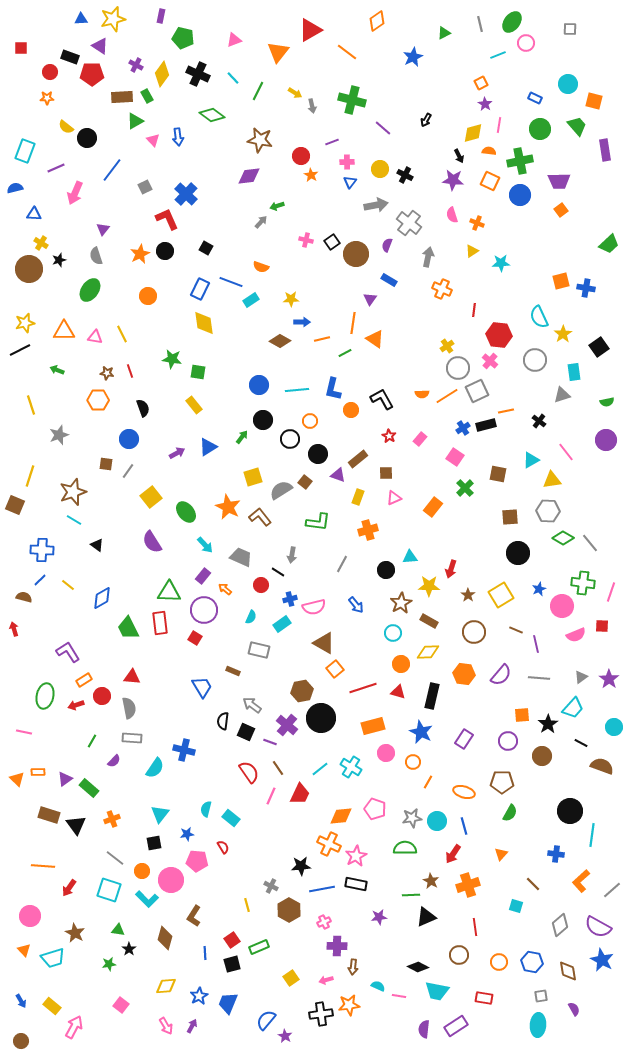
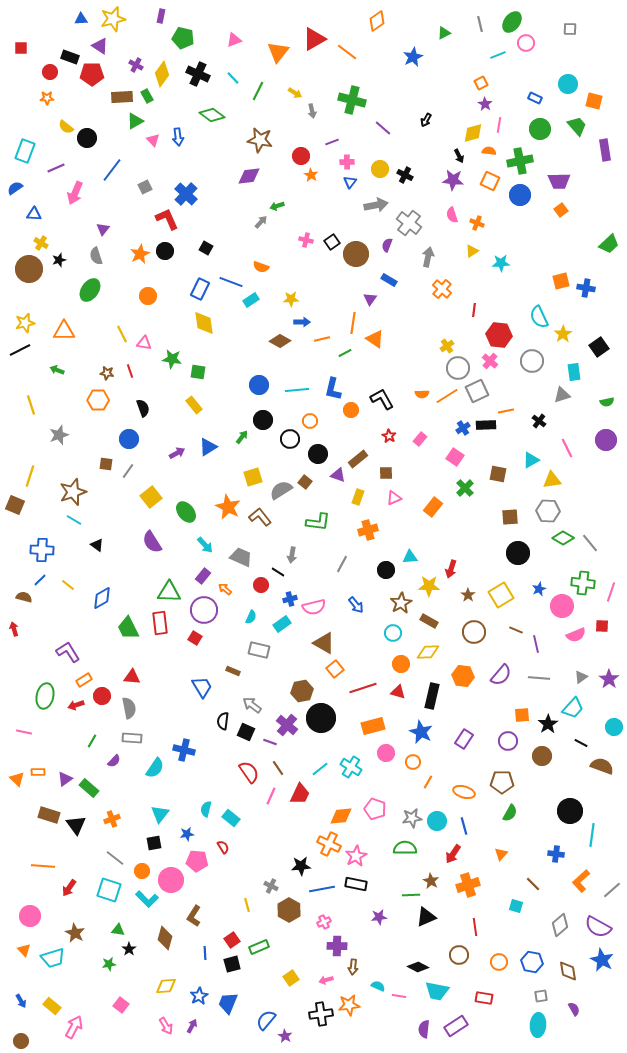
red triangle at (310, 30): moved 4 px right, 9 px down
gray arrow at (312, 106): moved 5 px down
blue semicircle at (15, 188): rotated 21 degrees counterclockwise
orange cross at (442, 289): rotated 18 degrees clockwise
pink triangle at (95, 337): moved 49 px right, 6 px down
gray circle at (535, 360): moved 3 px left, 1 px down
black rectangle at (486, 425): rotated 12 degrees clockwise
pink line at (566, 452): moved 1 px right, 4 px up; rotated 12 degrees clockwise
orange hexagon at (464, 674): moved 1 px left, 2 px down
